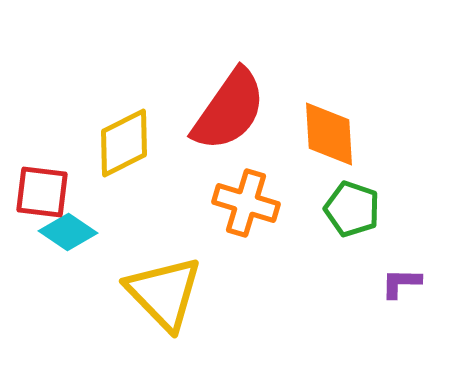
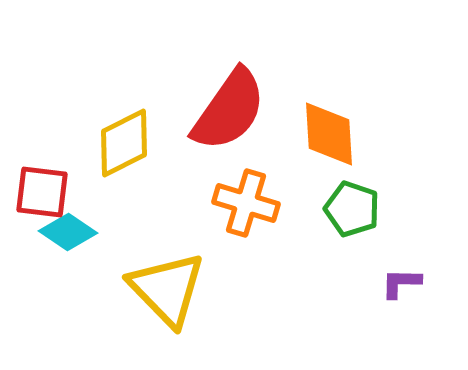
yellow triangle: moved 3 px right, 4 px up
